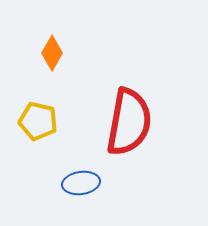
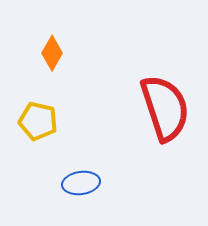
red semicircle: moved 36 px right, 14 px up; rotated 28 degrees counterclockwise
